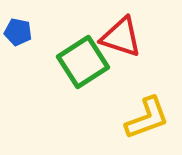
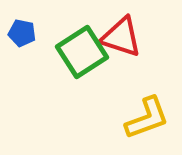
blue pentagon: moved 4 px right, 1 px down
green square: moved 1 px left, 10 px up
